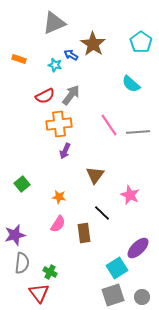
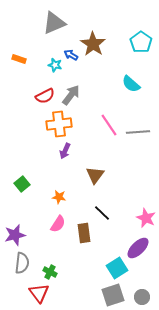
pink star: moved 16 px right, 23 px down
